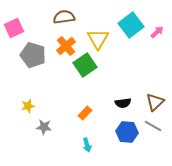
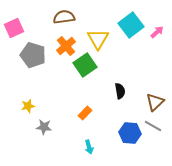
black semicircle: moved 3 px left, 12 px up; rotated 91 degrees counterclockwise
blue hexagon: moved 3 px right, 1 px down
cyan arrow: moved 2 px right, 2 px down
